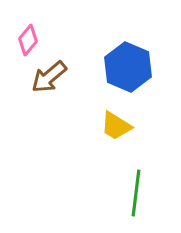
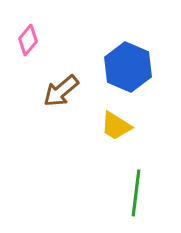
brown arrow: moved 12 px right, 14 px down
